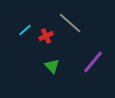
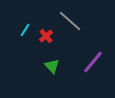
gray line: moved 2 px up
cyan line: rotated 16 degrees counterclockwise
red cross: rotated 16 degrees counterclockwise
